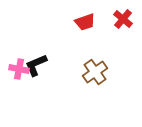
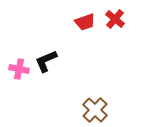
red cross: moved 8 px left
black L-shape: moved 10 px right, 4 px up
brown cross: moved 38 px down; rotated 10 degrees counterclockwise
